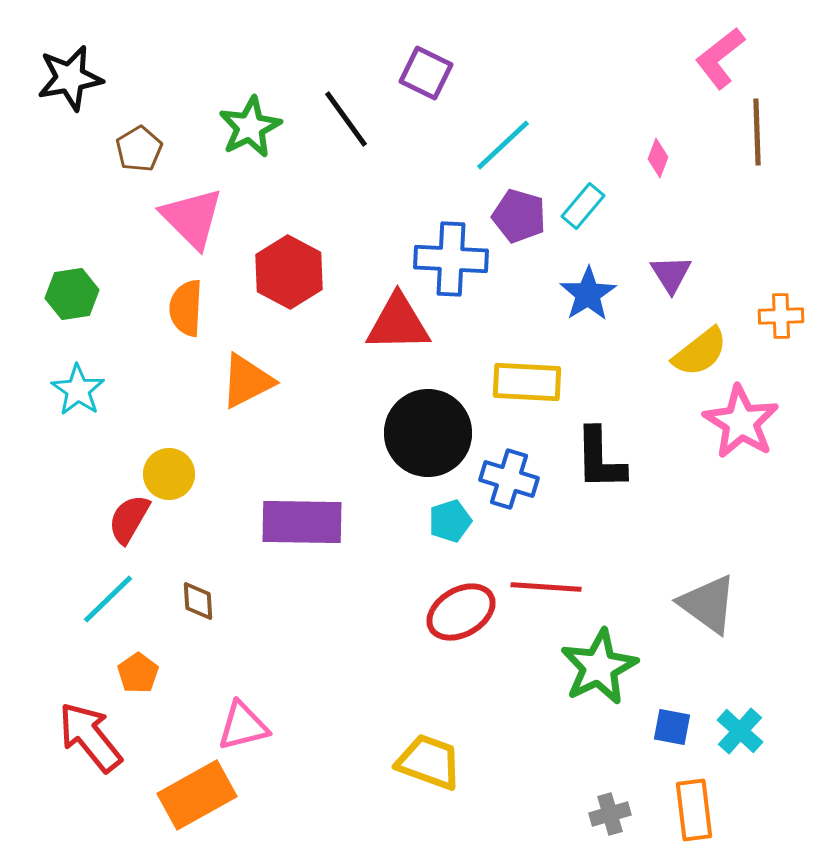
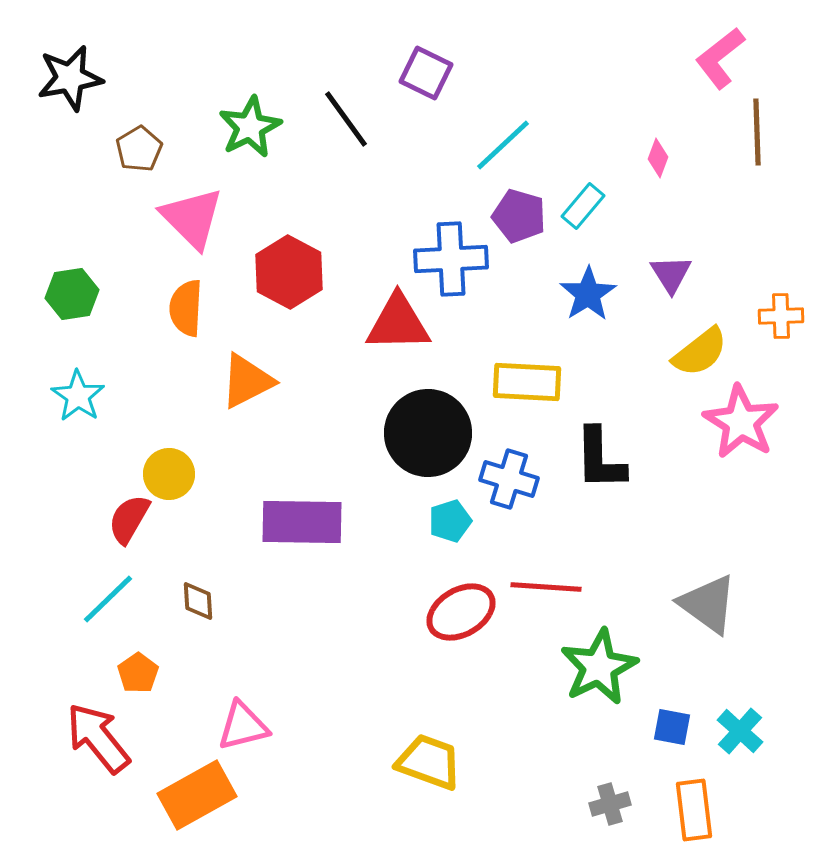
blue cross at (451, 259): rotated 6 degrees counterclockwise
cyan star at (78, 390): moved 6 px down
red arrow at (90, 737): moved 8 px right, 1 px down
gray cross at (610, 814): moved 10 px up
